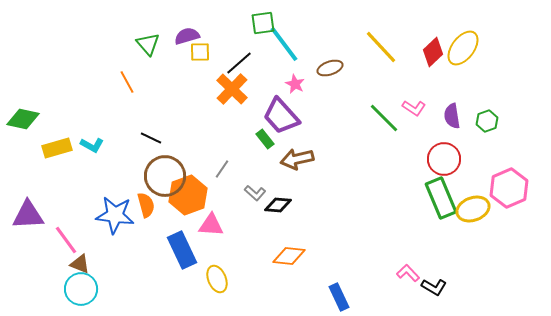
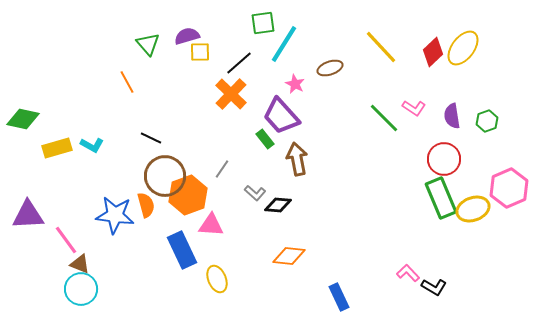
cyan line at (284, 44): rotated 69 degrees clockwise
orange cross at (232, 89): moved 1 px left, 5 px down
brown arrow at (297, 159): rotated 92 degrees clockwise
